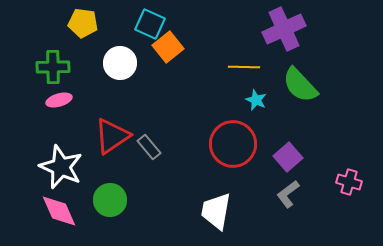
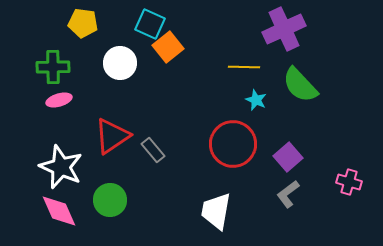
gray rectangle: moved 4 px right, 3 px down
